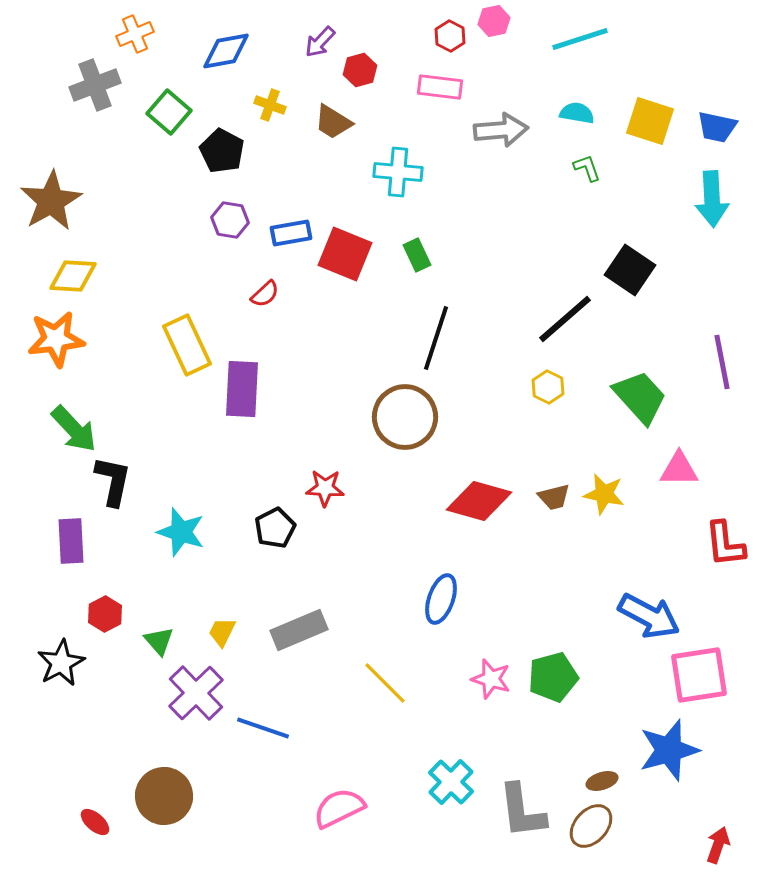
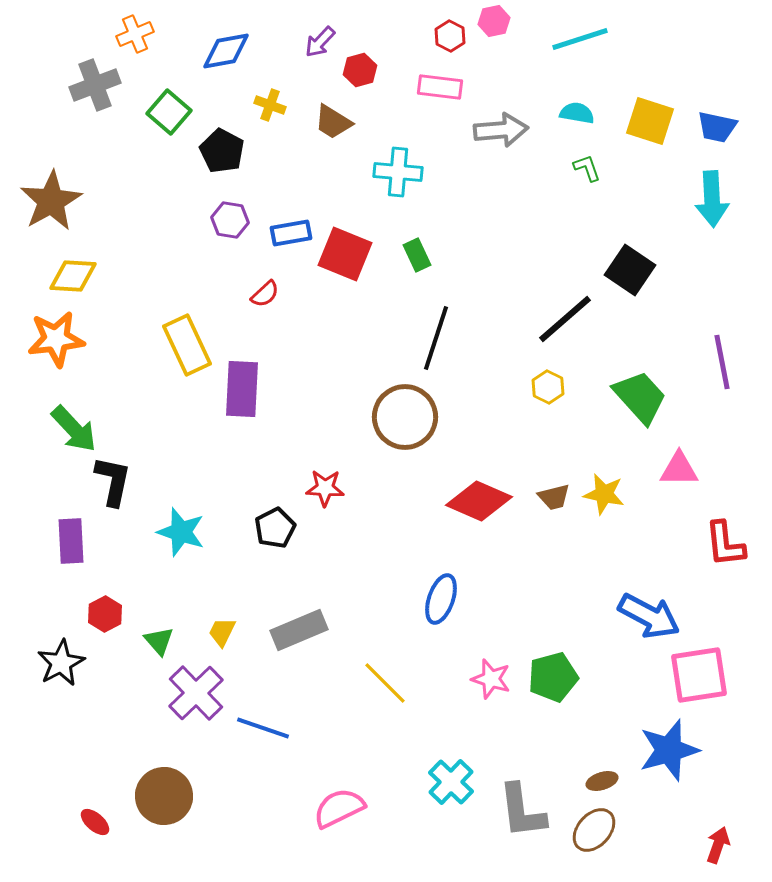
red diamond at (479, 501): rotated 8 degrees clockwise
brown ellipse at (591, 826): moved 3 px right, 4 px down
